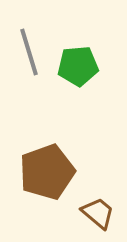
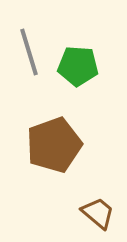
green pentagon: rotated 9 degrees clockwise
brown pentagon: moved 7 px right, 27 px up
